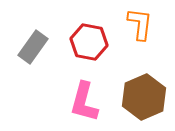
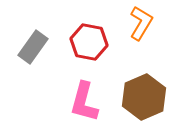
orange L-shape: moved 1 px right, 1 px up; rotated 24 degrees clockwise
